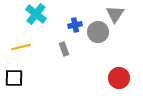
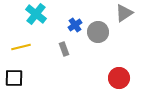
gray triangle: moved 9 px right, 1 px up; rotated 24 degrees clockwise
blue cross: rotated 24 degrees counterclockwise
